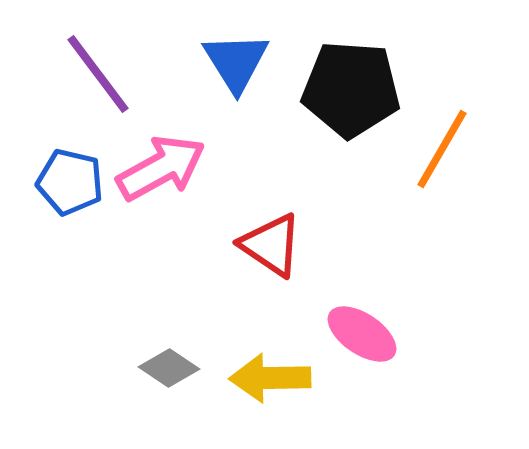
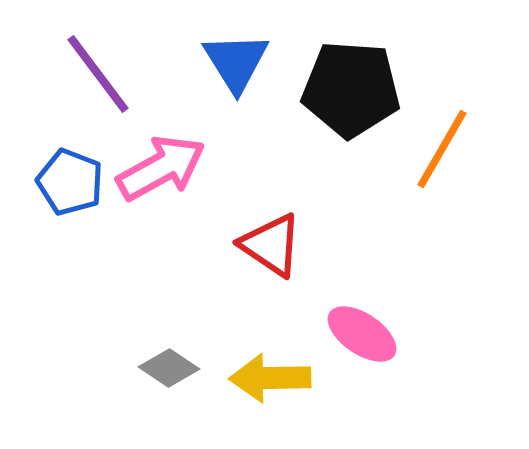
blue pentagon: rotated 8 degrees clockwise
